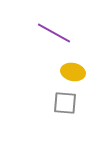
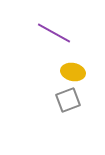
gray square: moved 3 px right, 3 px up; rotated 25 degrees counterclockwise
